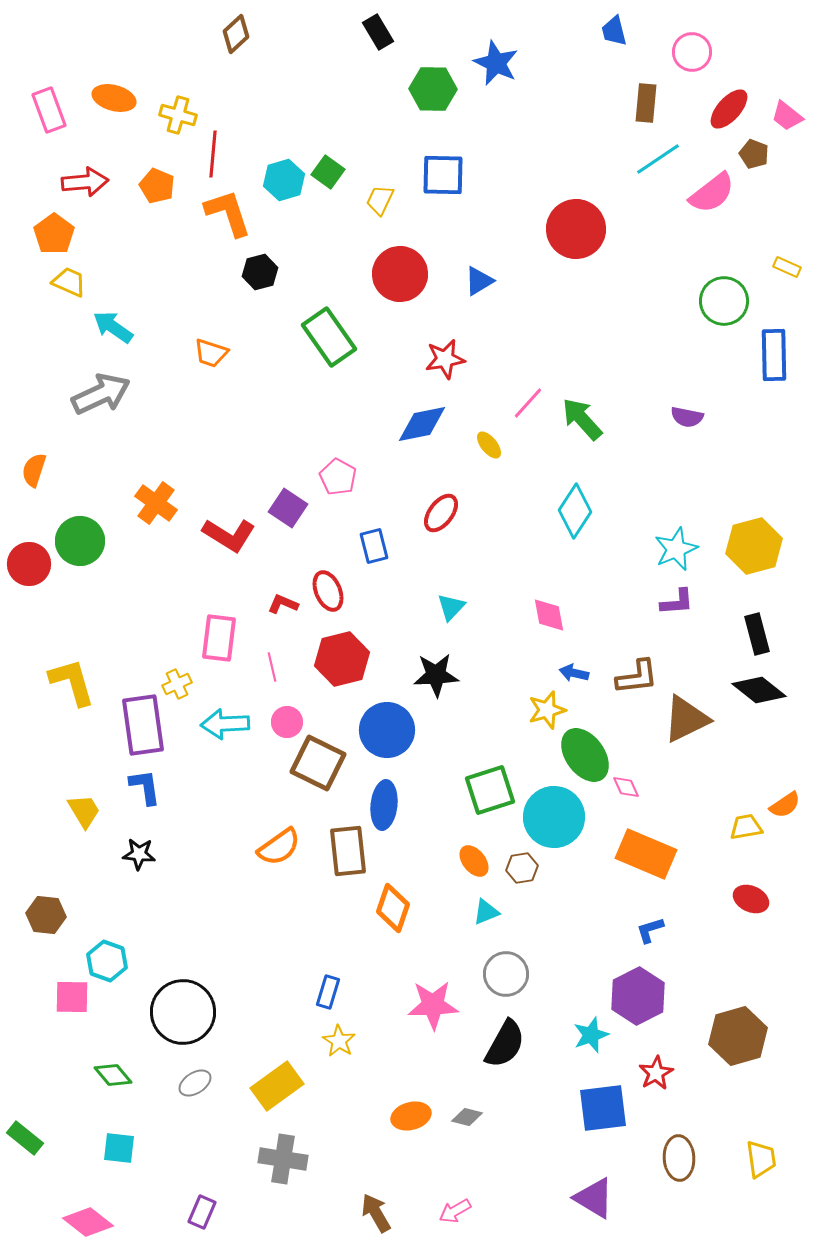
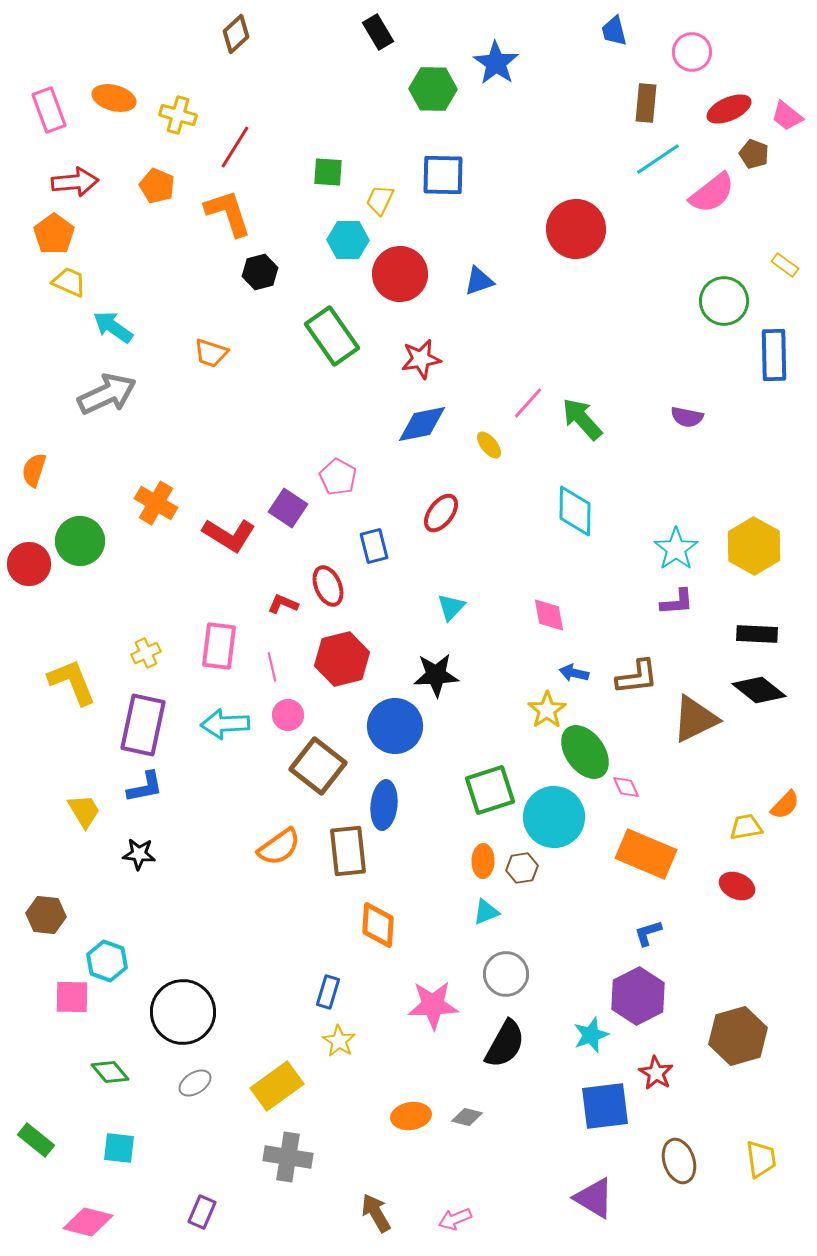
blue star at (496, 63): rotated 9 degrees clockwise
red ellipse at (729, 109): rotated 24 degrees clockwise
red line at (213, 154): moved 22 px right, 7 px up; rotated 27 degrees clockwise
green square at (328, 172): rotated 32 degrees counterclockwise
cyan hexagon at (284, 180): moved 64 px right, 60 px down; rotated 18 degrees clockwise
red arrow at (85, 182): moved 10 px left
yellow rectangle at (787, 267): moved 2 px left, 2 px up; rotated 12 degrees clockwise
blue triangle at (479, 281): rotated 12 degrees clockwise
green rectangle at (329, 337): moved 3 px right, 1 px up
red star at (445, 359): moved 24 px left
gray arrow at (101, 394): moved 6 px right
orange cross at (156, 503): rotated 6 degrees counterclockwise
cyan diamond at (575, 511): rotated 32 degrees counterclockwise
yellow hexagon at (754, 546): rotated 16 degrees counterclockwise
cyan star at (676, 549): rotated 12 degrees counterclockwise
red ellipse at (328, 591): moved 5 px up
black rectangle at (757, 634): rotated 72 degrees counterclockwise
pink rectangle at (219, 638): moved 8 px down
yellow L-shape at (72, 682): rotated 6 degrees counterclockwise
yellow cross at (177, 684): moved 31 px left, 31 px up
yellow star at (547, 710): rotated 18 degrees counterclockwise
brown triangle at (686, 719): moved 9 px right
pink circle at (287, 722): moved 1 px right, 7 px up
purple rectangle at (143, 725): rotated 20 degrees clockwise
blue circle at (387, 730): moved 8 px right, 4 px up
green ellipse at (585, 755): moved 3 px up
brown square at (318, 763): moved 3 px down; rotated 12 degrees clockwise
blue L-shape at (145, 787): rotated 87 degrees clockwise
orange semicircle at (785, 805): rotated 12 degrees counterclockwise
orange ellipse at (474, 861): moved 9 px right; rotated 40 degrees clockwise
red ellipse at (751, 899): moved 14 px left, 13 px up
orange diamond at (393, 908): moved 15 px left, 17 px down; rotated 15 degrees counterclockwise
blue L-shape at (650, 930): moved 2 px left, 3 px down
red star at (656, 1073): rotated 12 degrees counterclockwise
green diamond at (113, 1075): moved 3 px left, 3 px up
blue square at (603, 1108): moved 2 px right, 2 px up
orange ellipse at (411, 1116): rotated 6 degrees clockwise
green rectangle at (25, 1138): moved 11 px right, 2 px down
brown ellipse at (679, 1158): moved 3 px down; rotated 15 degrees counterclockwise
gray cross at (283, 1159): moved 5 px right, 2 px up
pink arrow at (455, 1211): moved 8 px down; rotated 8 degrees clockwise
pink diamond at (88, 1222): rotated 24 degrees counterclockwise
